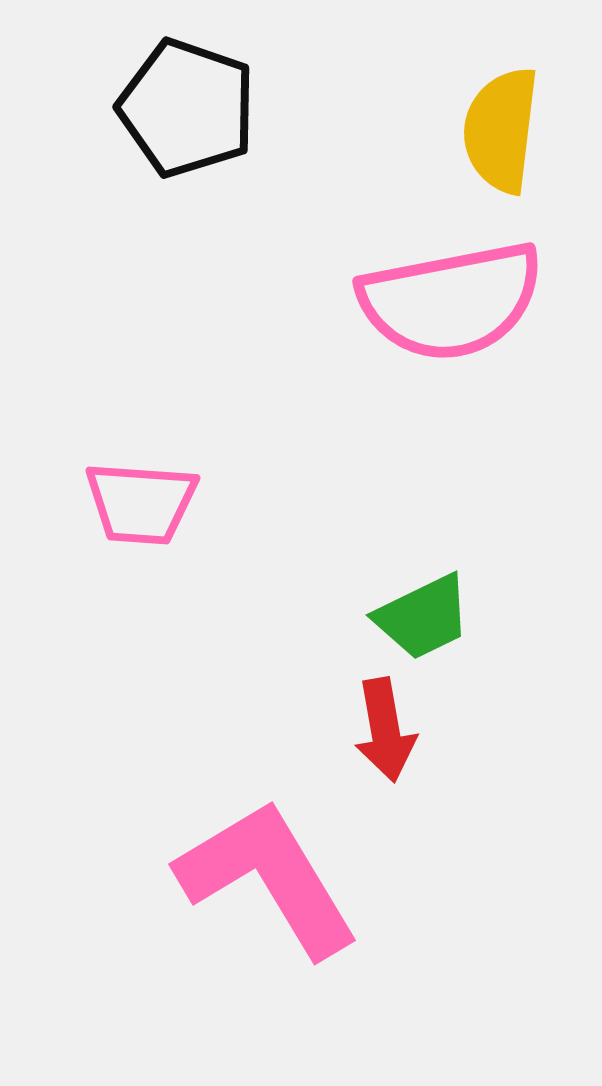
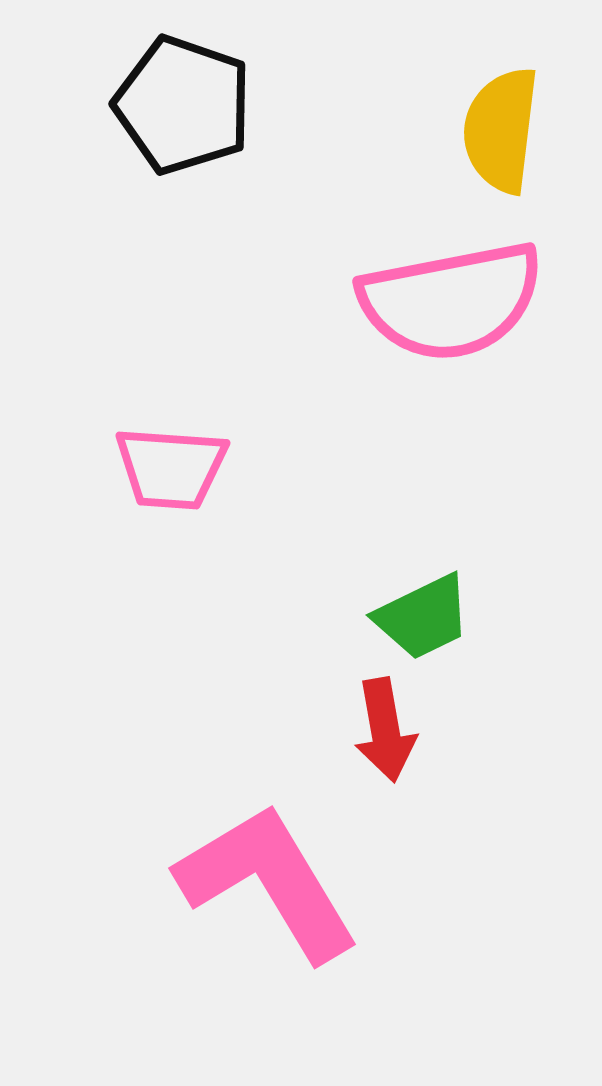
black pentagon: moved 4 px left, 3 px up
pink trapezoid: moved 30 px right, 35 px up
pink L-shape: moved 4 px down
